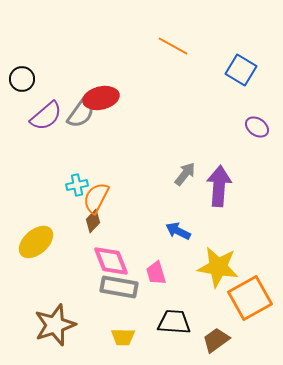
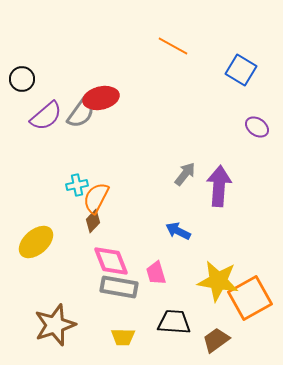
yellow star: moved 14 px down
